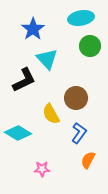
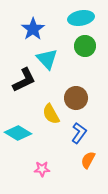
green circle: moved 5 px left
